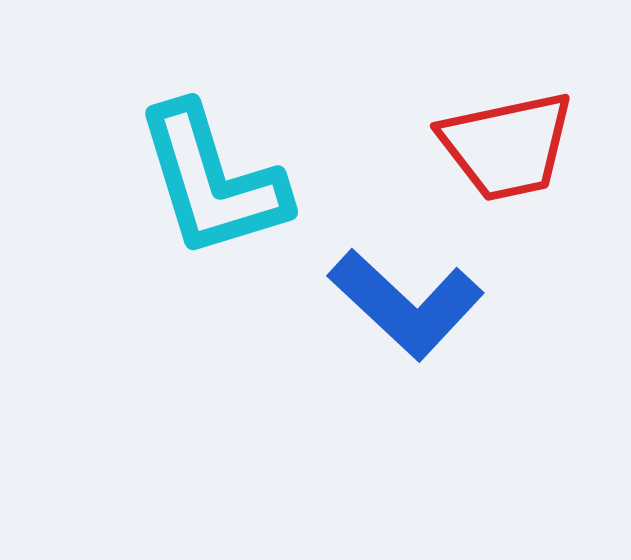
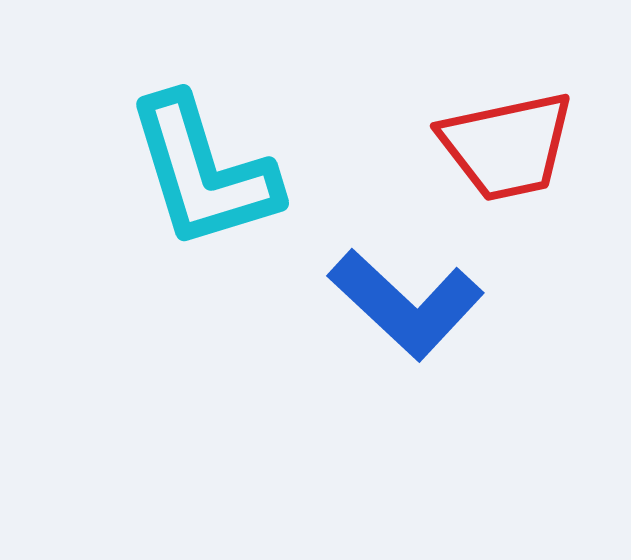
cyan L-shape: moved 9 px left, 9 px up
